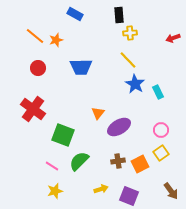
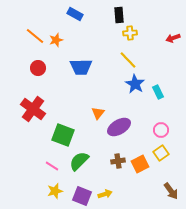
yellow arrow: moved 4 px right, 5 px down
purple square: moved 47 px left
